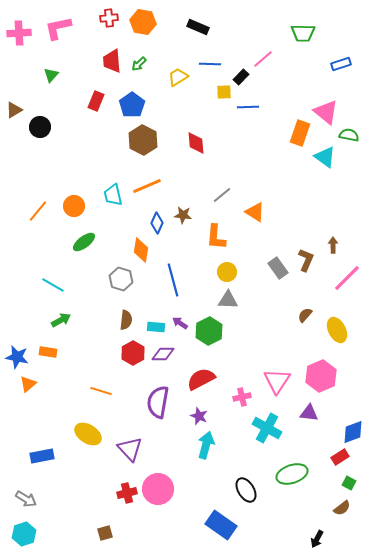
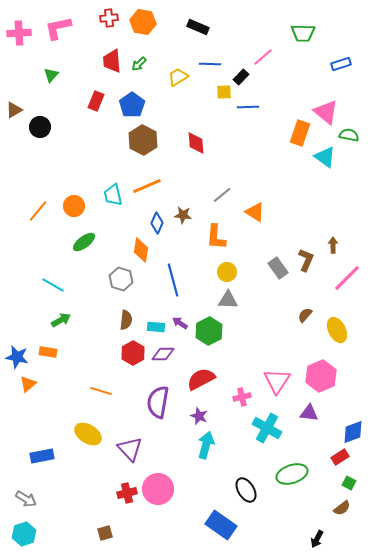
pink line at (263, 59): moved 2 px up
